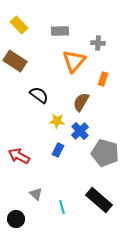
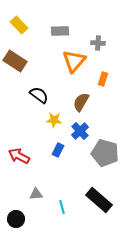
yellow star: moved 3 px left, 1 px up
gray triangle: rotated 48 degrees counterclockwise
